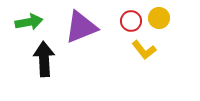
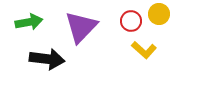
yellow circle: moved 4 px up
purple triangle: rotated 24 degrees counterclockwise
yellow L-shape: rotated 10 degrees counterclockwise
black arrow: moved 3 px right; rotated 100 degrees clockwise
